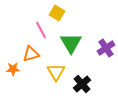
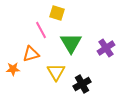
yellow square: rotated 14 degrees counterclockwise
black cross: rotated 12 degrees clockwise
